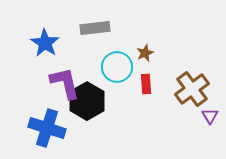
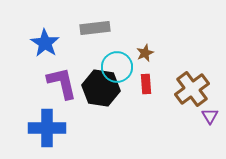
purple L-shape: moved 3 px left
black hexagon: moved 14 px right, 13 px up; rotated 21 degrees counterclockwise
blue cross: rotated 18 degrees counterclockwise
